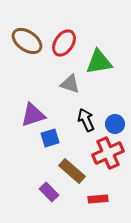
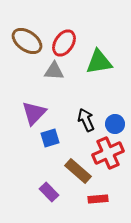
gray triangle: moved 16 px left, 13 px up; rotated 15 degrees counterclockwise
purple triangle: moved 1 px right, 2 px up; rotated 28 degrees counterclockwise
brown rectangle: moved 6 px right
